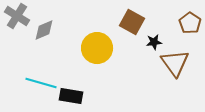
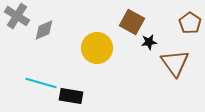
black star: moved 5 px left
